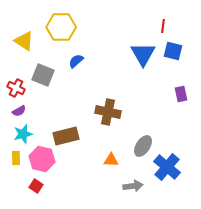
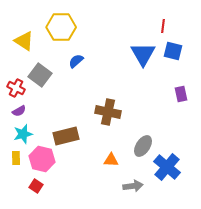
gray square: moved 3 px left; rotated 15 degrees clockwise
